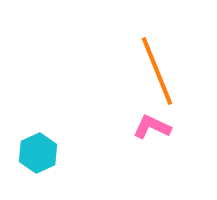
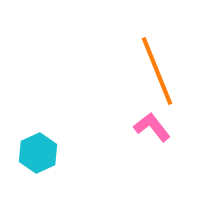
pink L-shape: rotated 27 degrees clockwise
